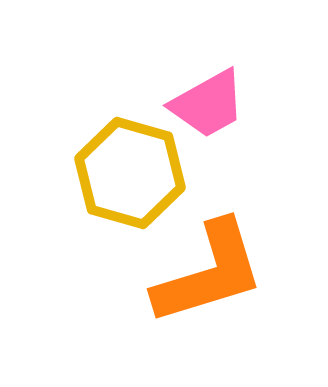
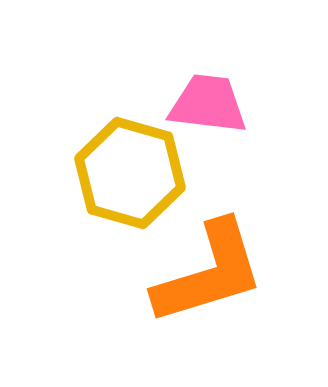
pink trapezoid: rotated 144 degrees counterclockwise
